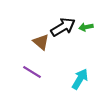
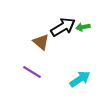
green arrow: moved 3 px left
cyan arrow: rotated 25 degrees clockwise
